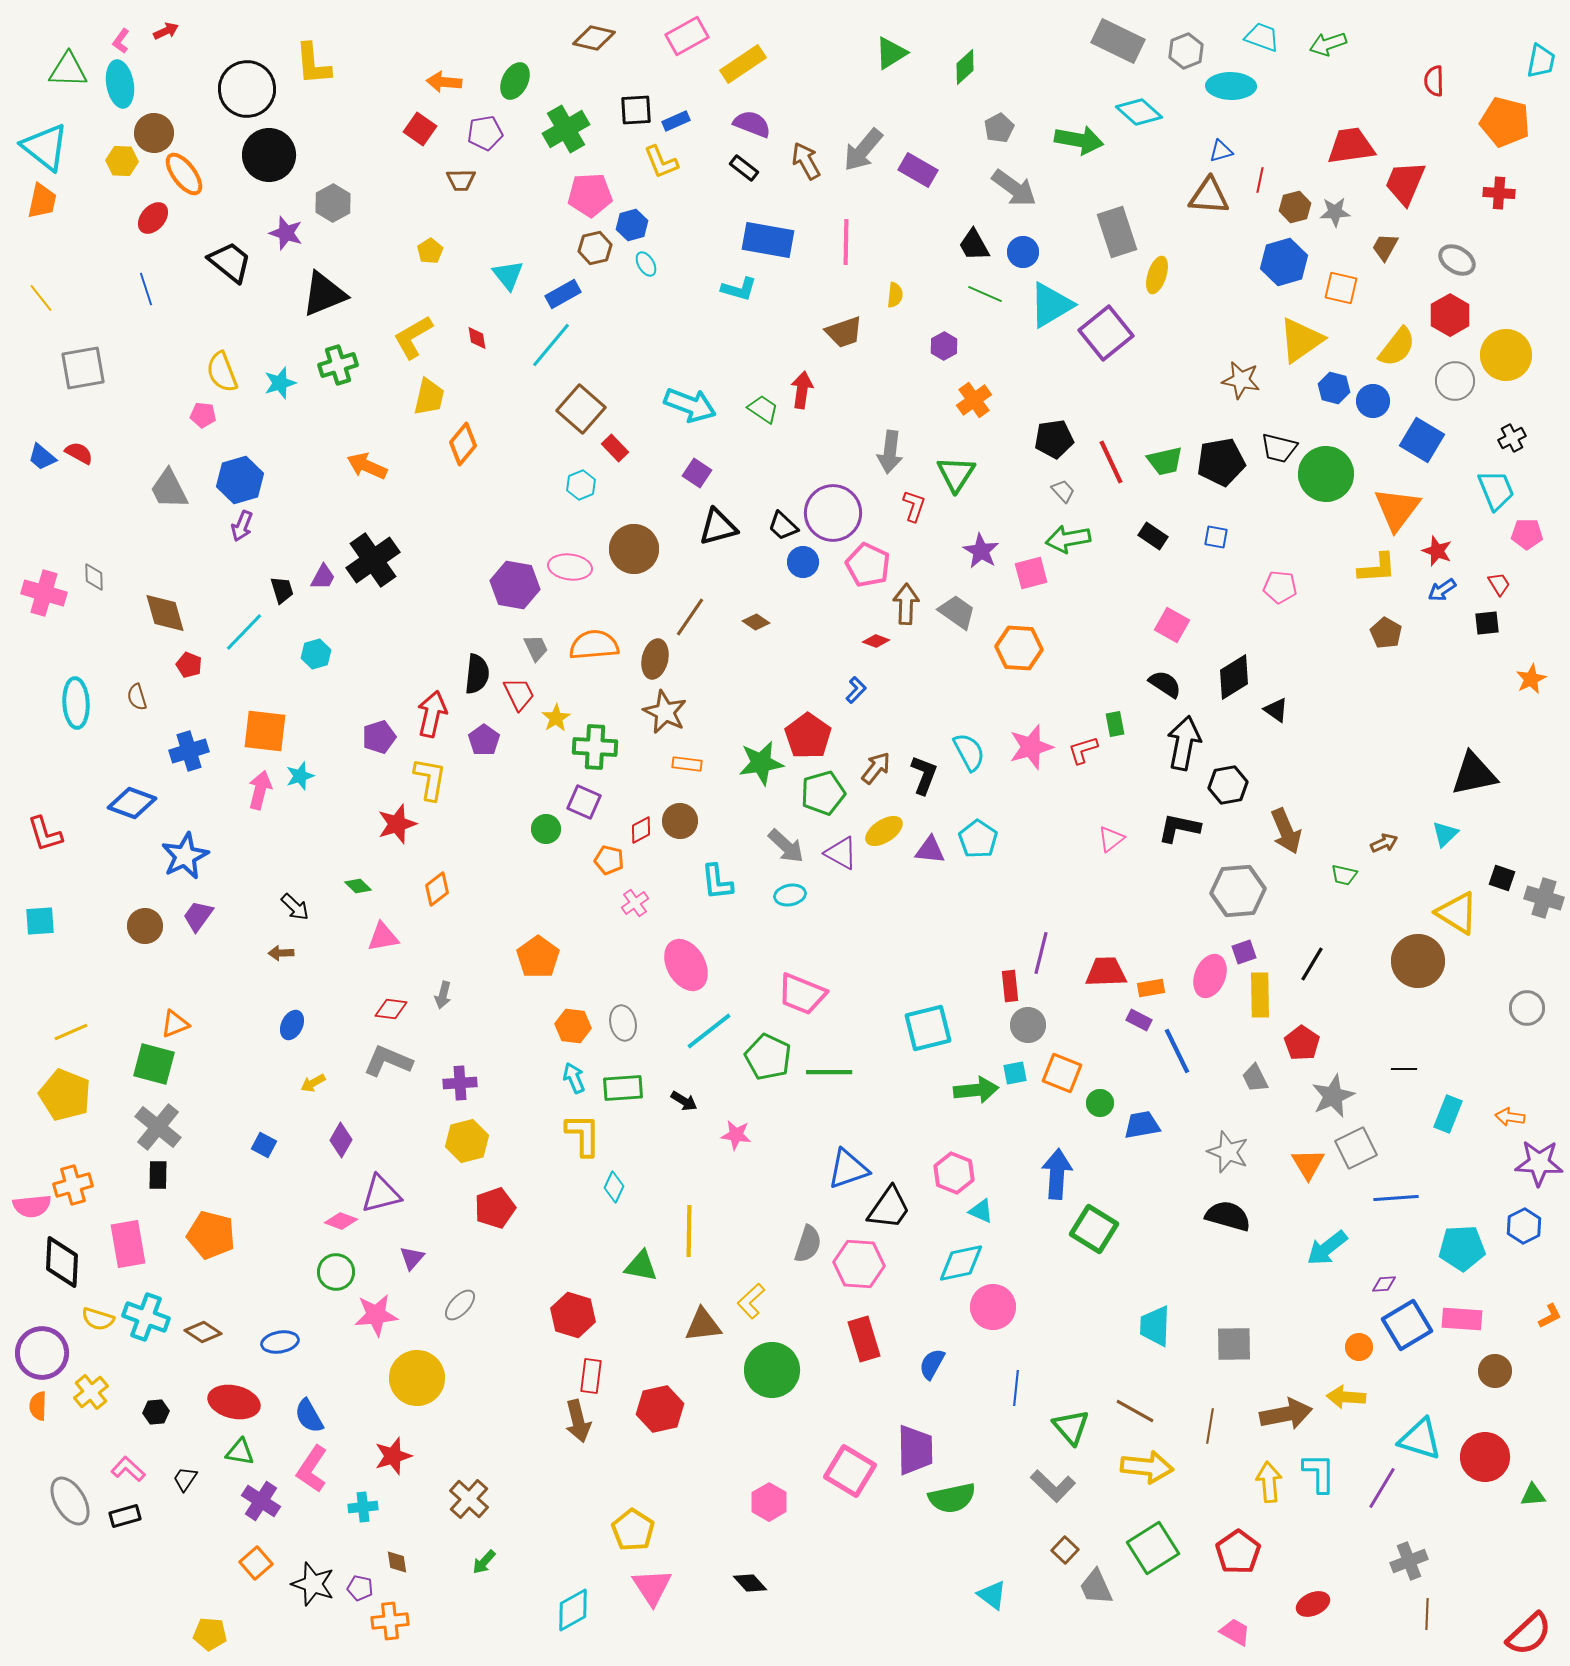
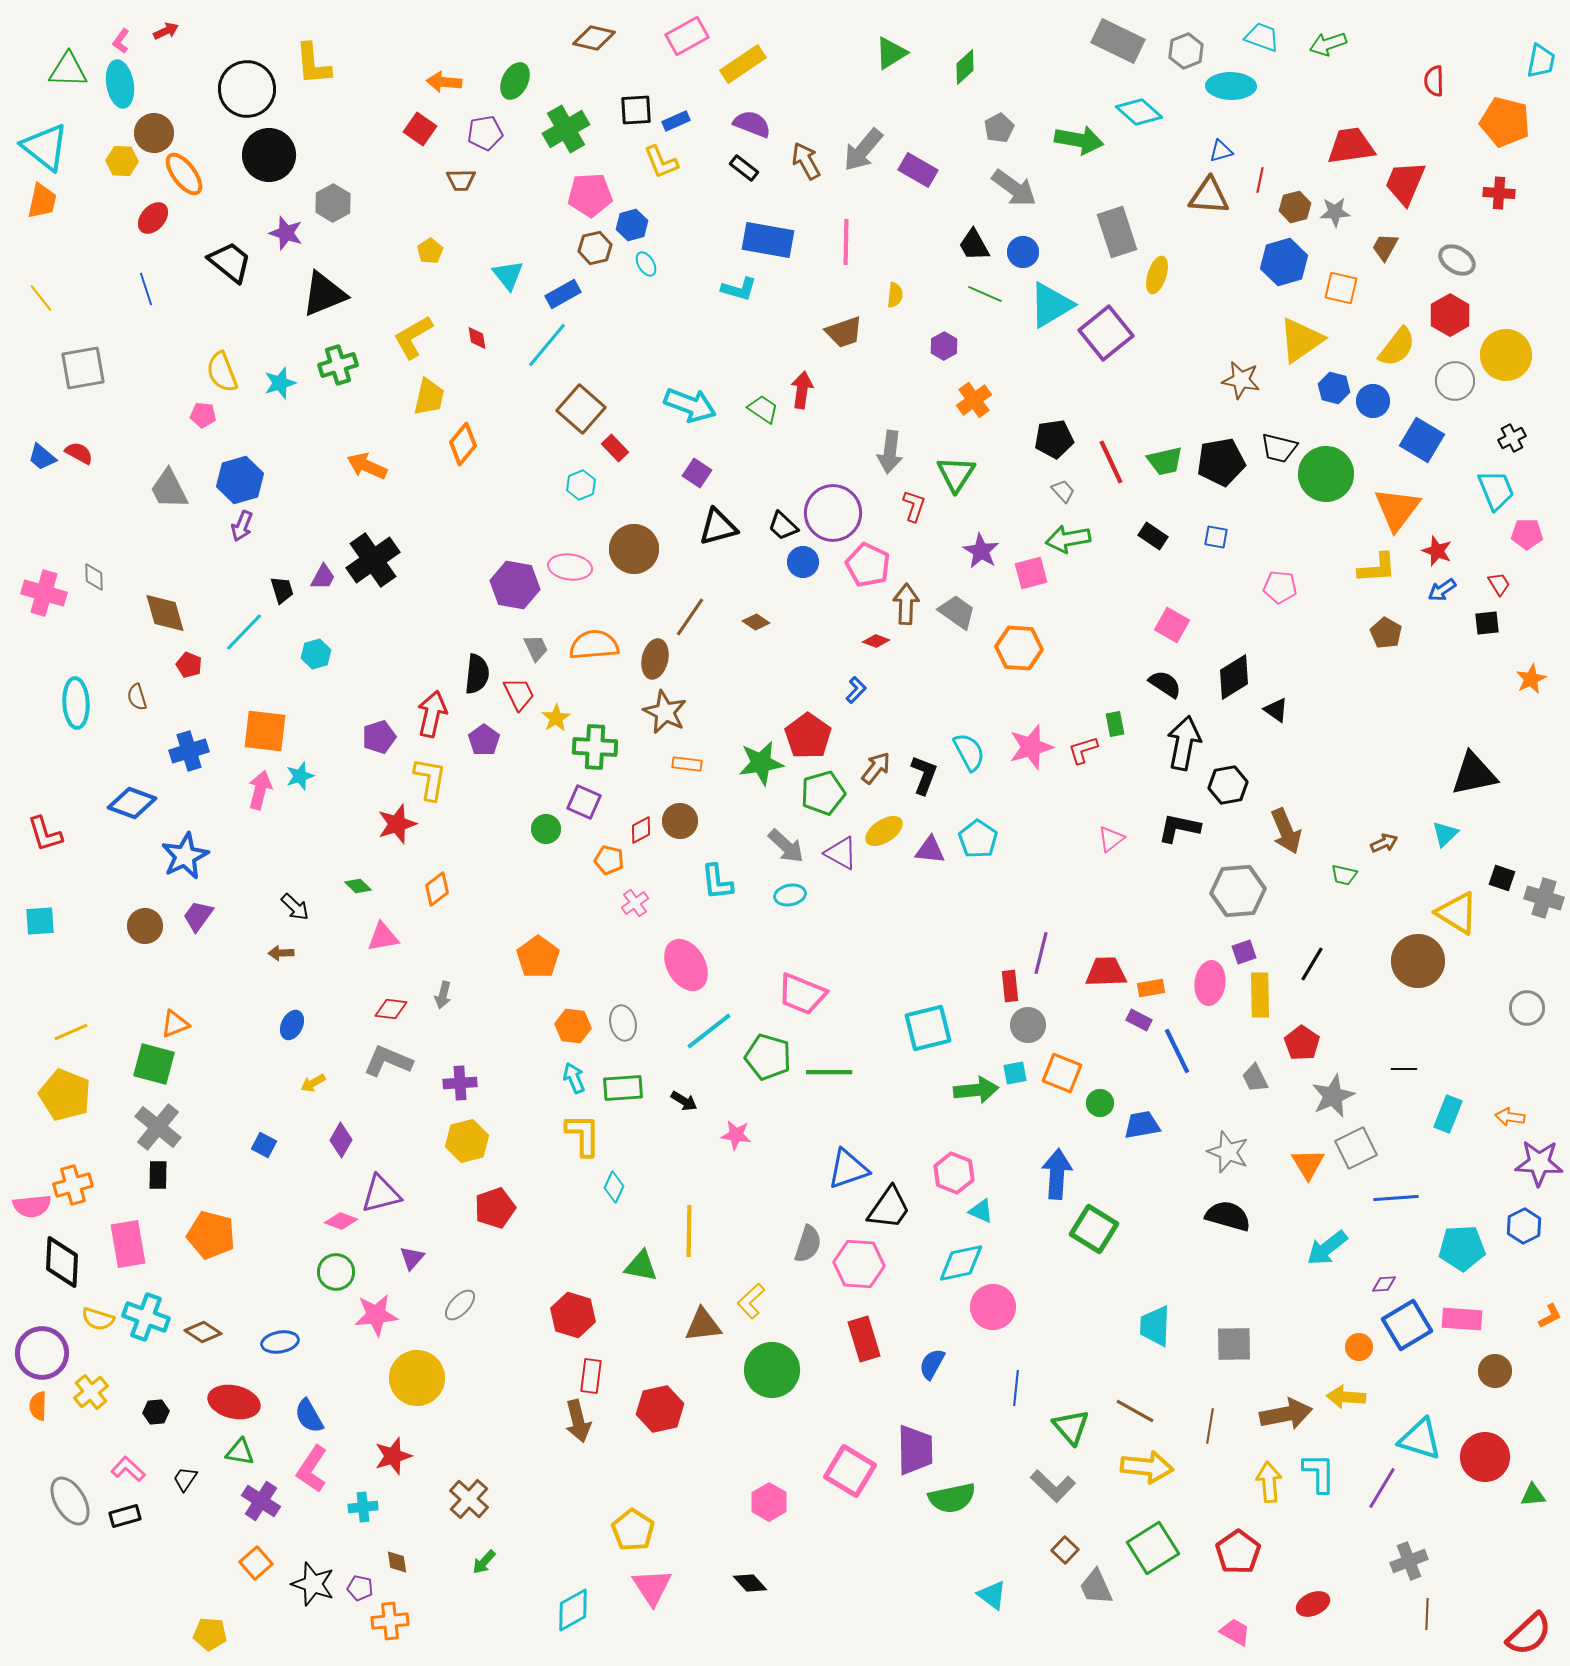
cyan line at (551, 345): moved 4 px left
pink ellipse at (1210, 976): moved 7 px down; rotated 15 degrees counterclockwise
green pentagon at (768, 1057): rotated 9 degrees counterclockwise
